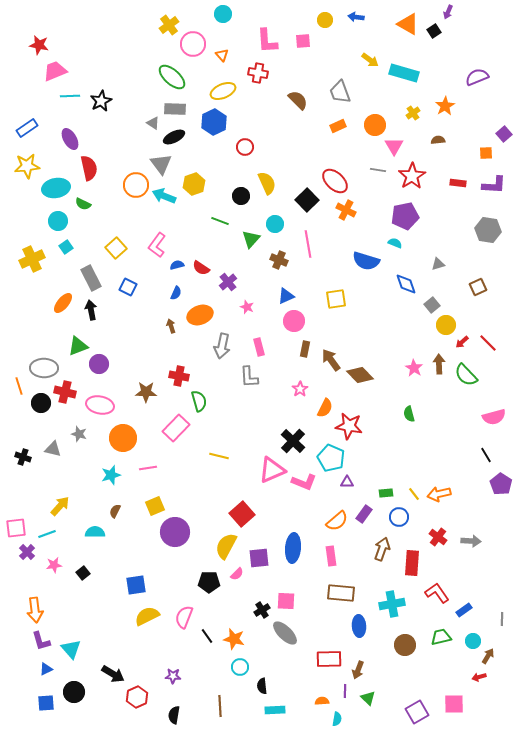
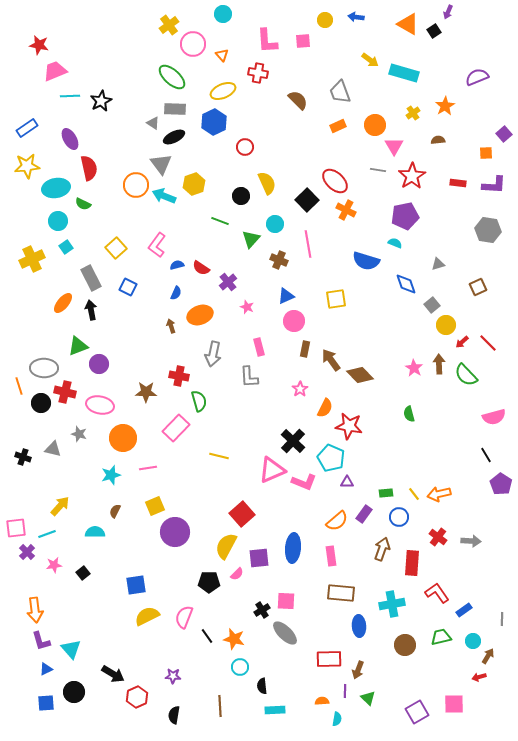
gray arrow at (222, 346): moved 9 px left, 8 px down
